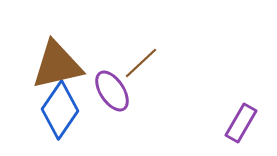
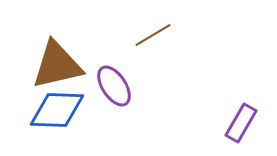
brown line: moved 12 px right, 28 px up; rotated 12 degrees clockwise
purple ellipse: moved 2 px right, 5 px up
blue diamond: moved 3 px left; rotated 58 degrees clockwise
